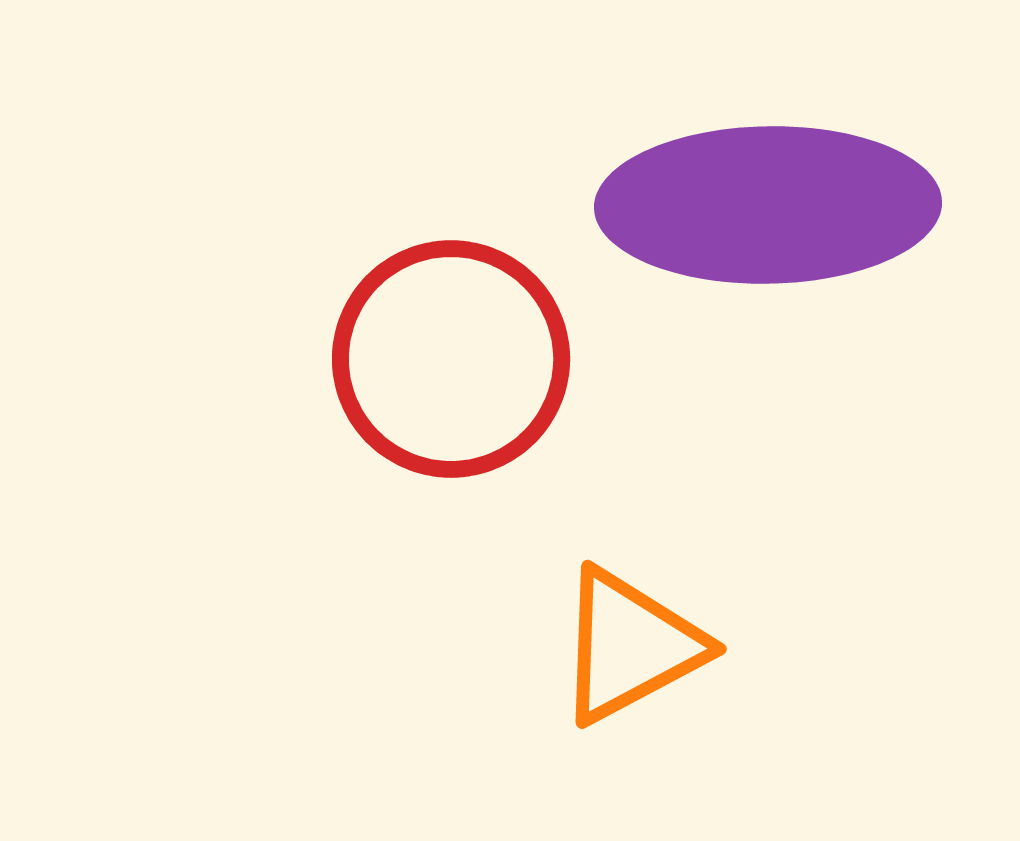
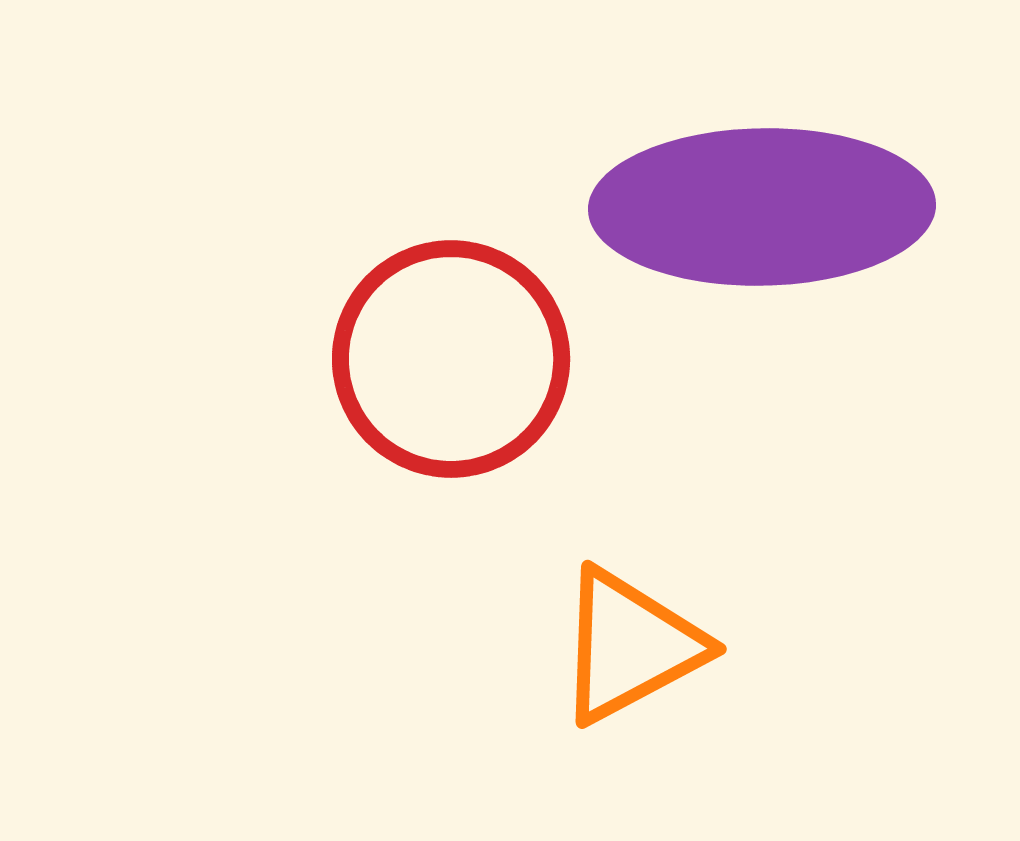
purple ellipse: moved 6 px left, 2 px down
